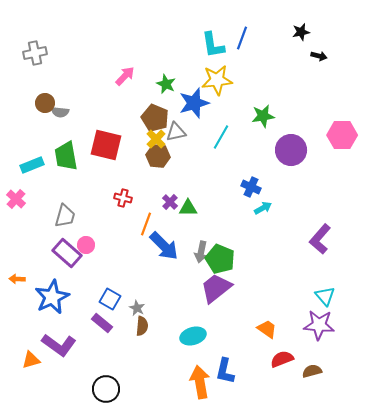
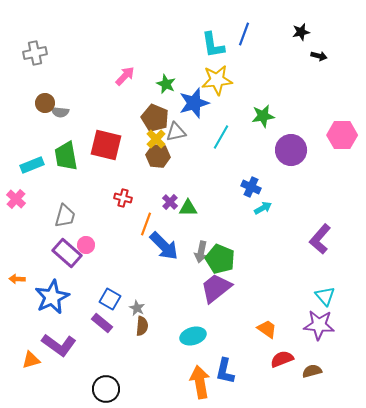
blue line at (242, 38): moved 2 px right, 4 px up
